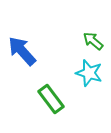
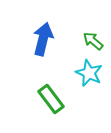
blue arrow: moved 21 px right, 12 px up; rotated 56 degrees clockwise
cyan star: rotated 8 degrees clockwise
